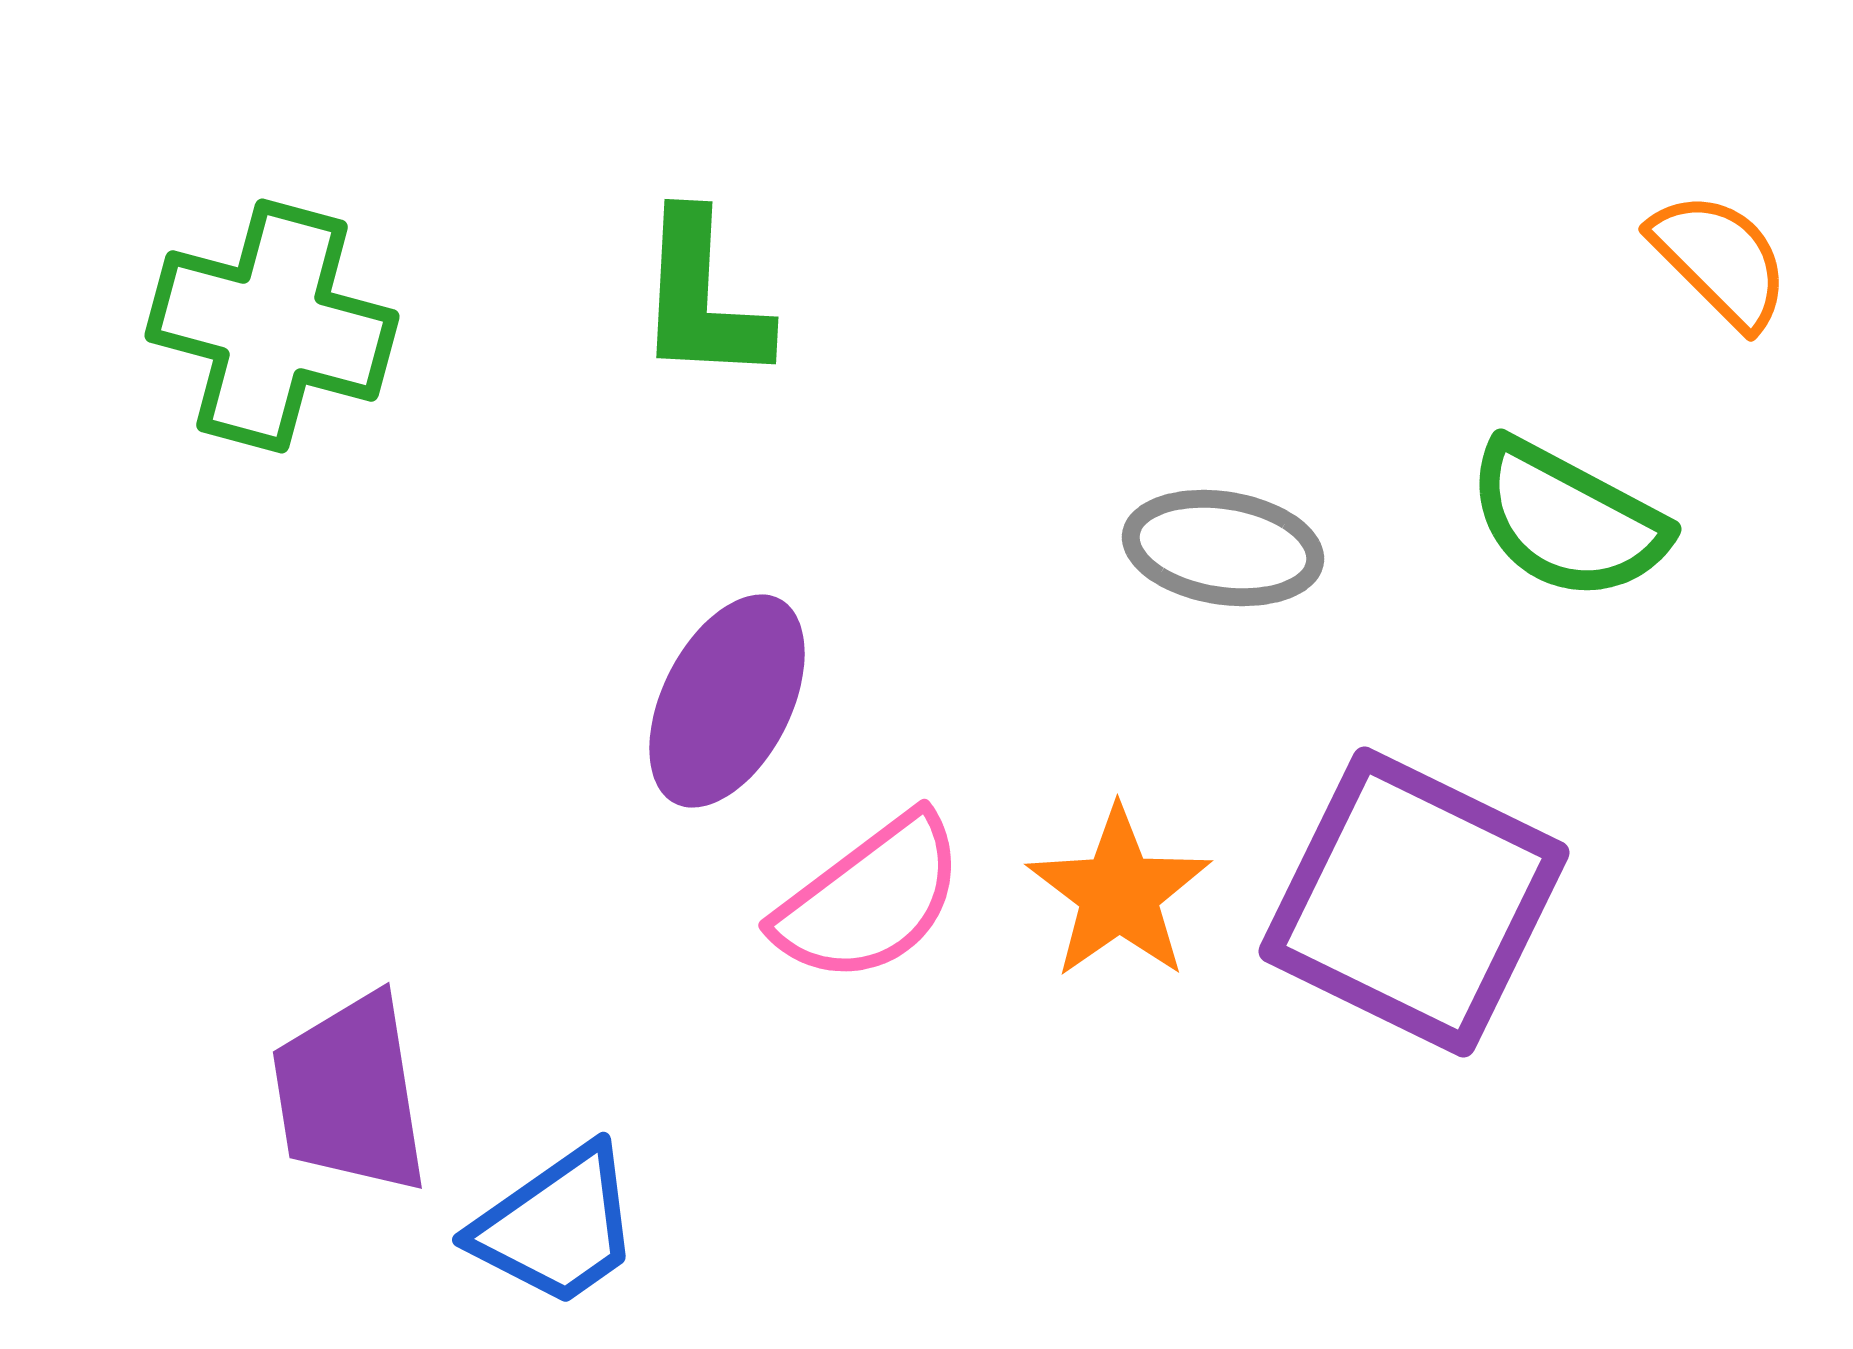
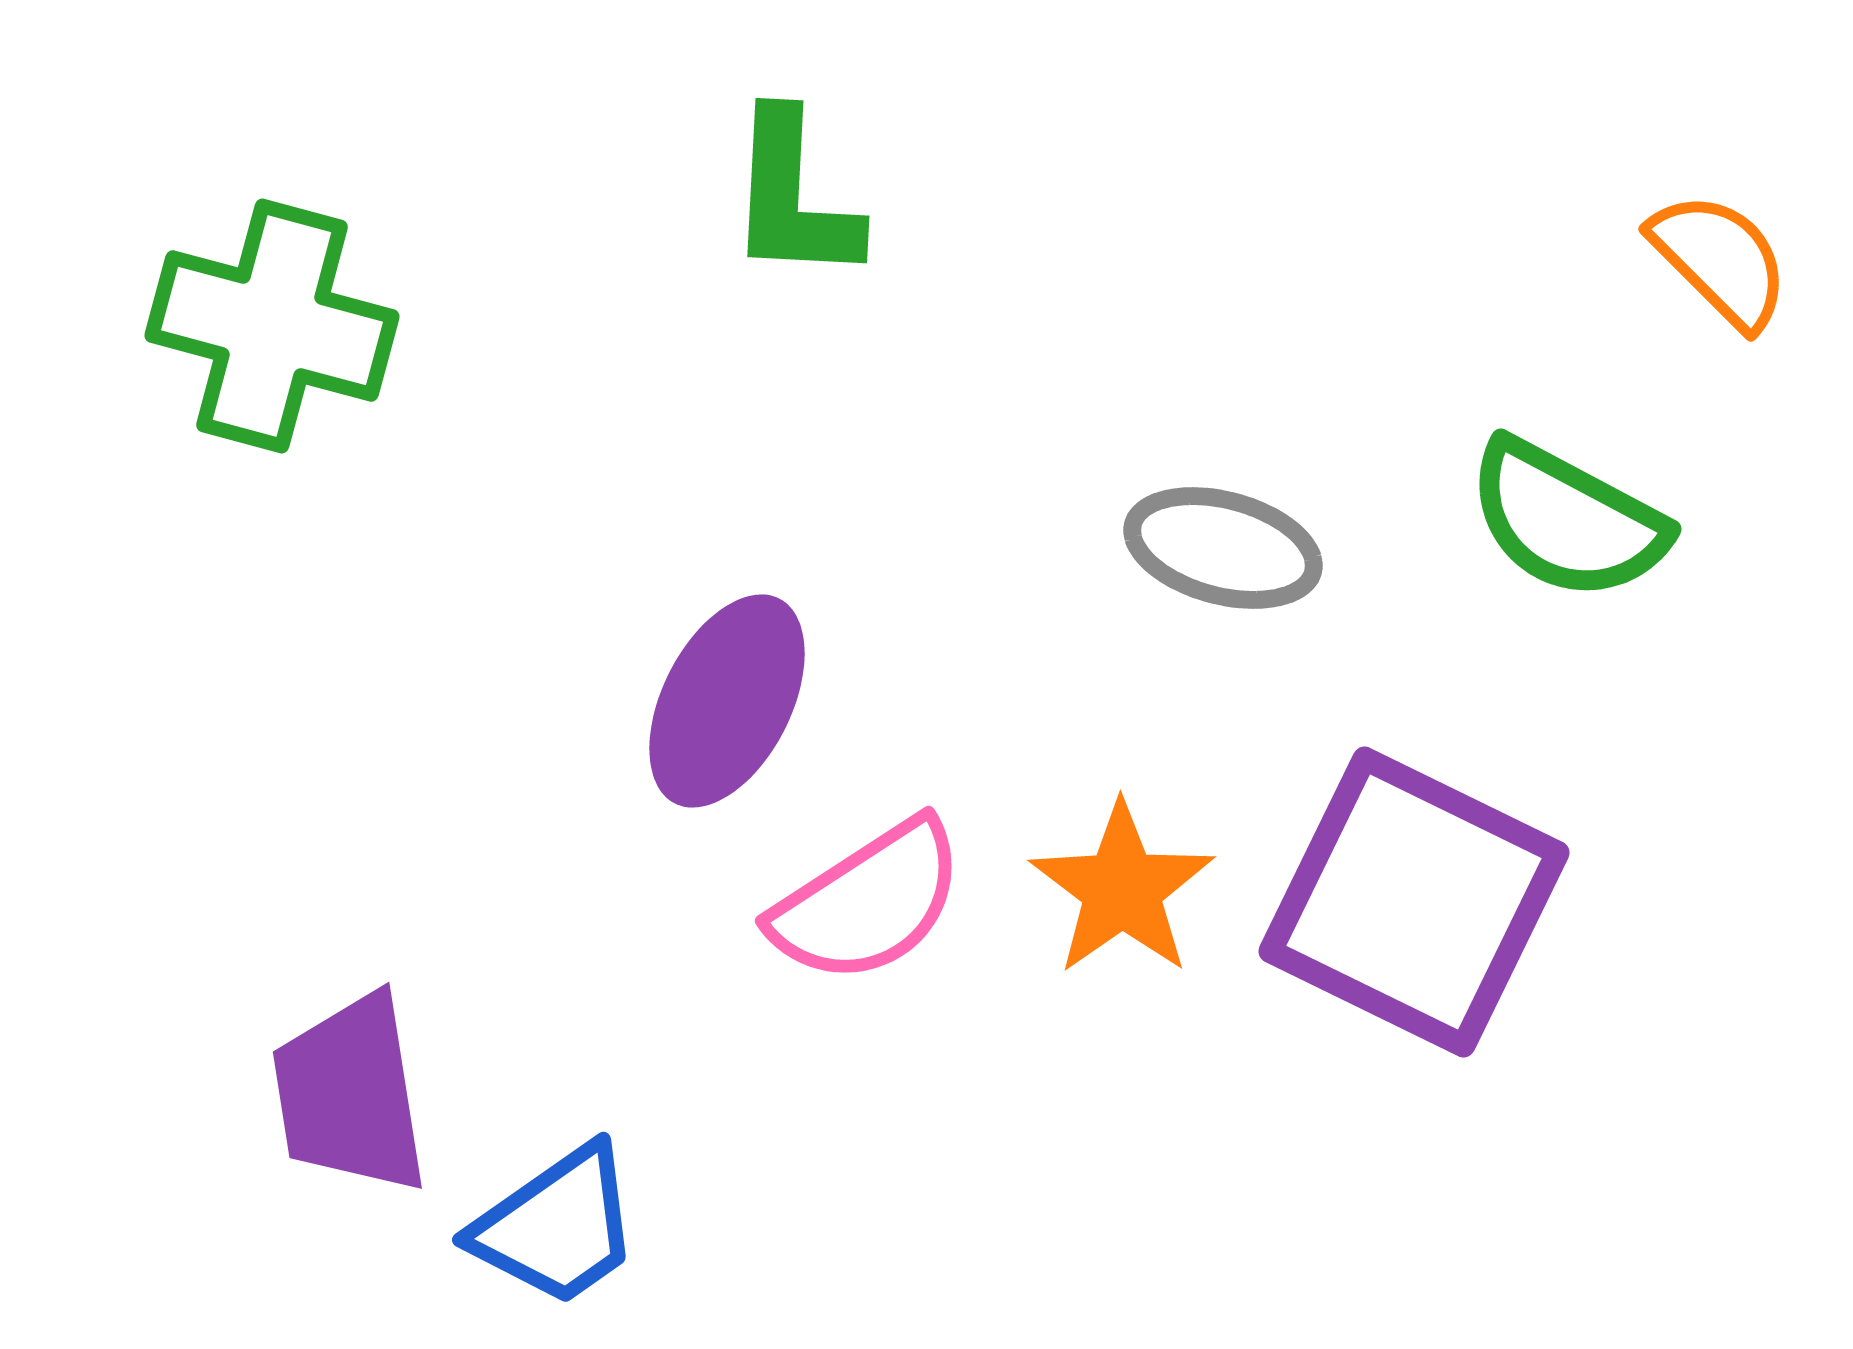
green L-shape: moved 91 px right, 101 px up
gray ellipse: rotated 6 degrees clockwise
orange star: moved 3 px right, 4 px up
pink semicircle: moved 2 px left, 3 px down; rotated 4 degrees clockwise
